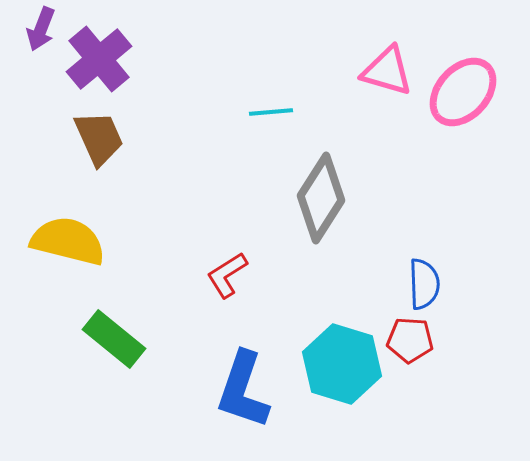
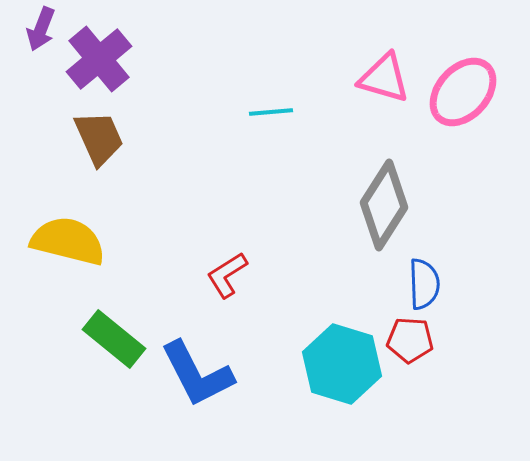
pink triangle: moved 3 px left, 7 px down
gray diamond: moved 63 px right, 7 px down
blue L-shape: moved 46 px left, 16 px up; rotated 46 degrees counterclockwise
